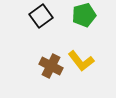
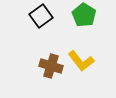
green pentagon: rotated 25 degrees counterclockwise
brown cross: rotated 10 degrees counterclockwise
